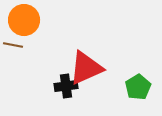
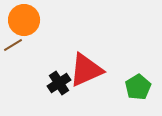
brown line: rotated 42 degrees counterclockwise
red triangle: moved 2 px down
black cross: moved 7 px left, 3 px up; rotated 25 degrees counterclockwise
